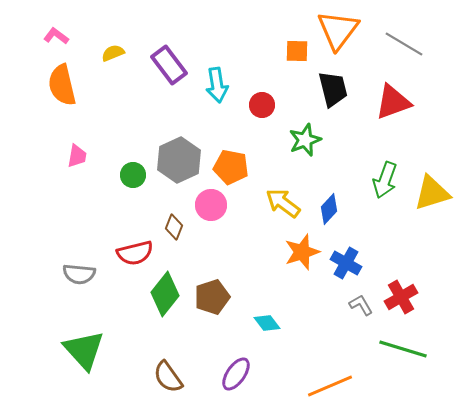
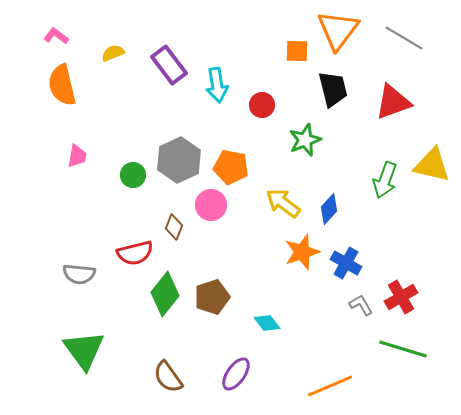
gray line: moved 6 px up
yellow triangle: moved 28 px up; rotated 30 degrees clockwise
green triangle: rotated 6 degrees clockwise
